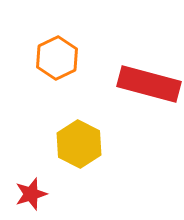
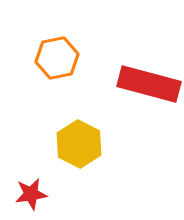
orange hexagon: rotated 15 degrees clockwise
red star: rotated 8 degrees clockwise
